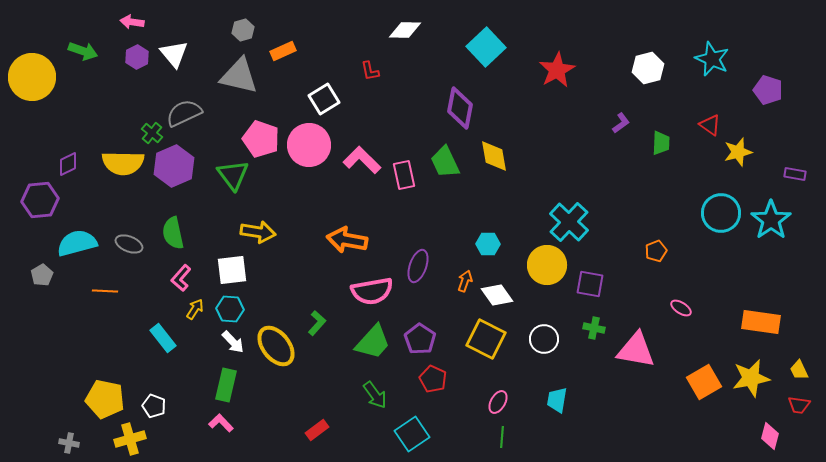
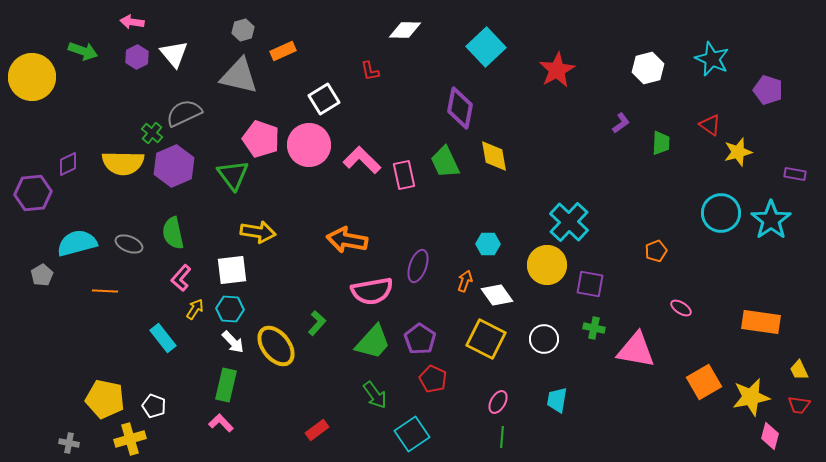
purple hexagon at (40, 200): moved 7 px left, 7 px up
yellow star at (751, 378): moved 19 px down
